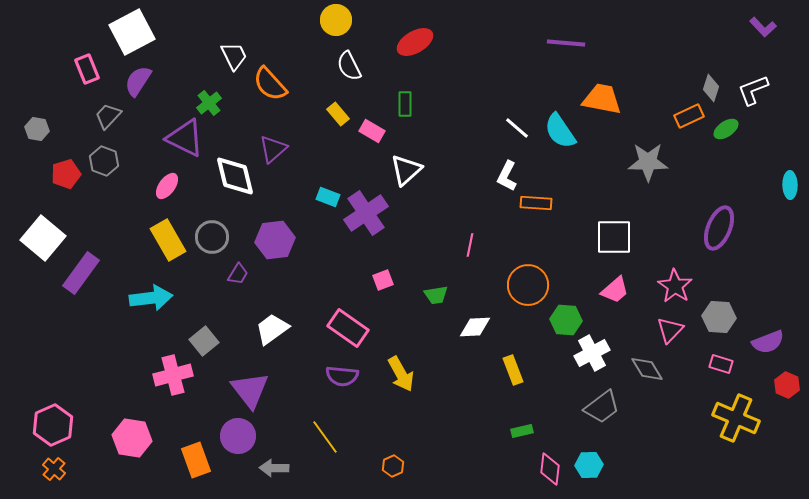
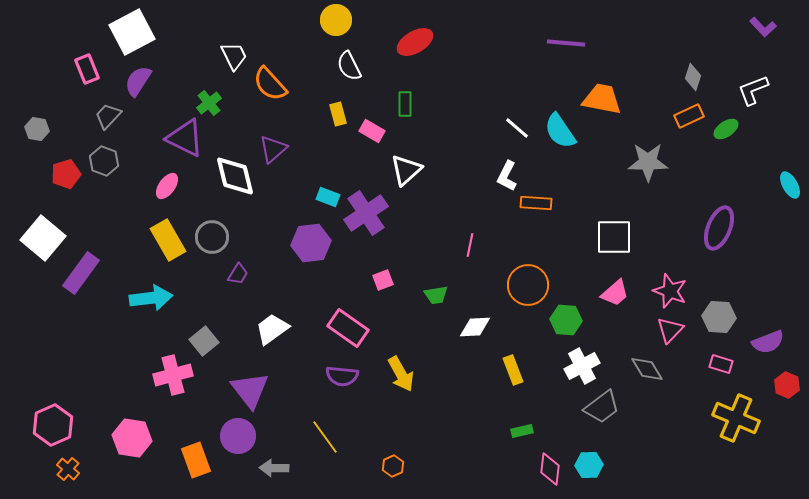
gray diamond at (711, 88): moved 18 px left, 11 px up
yellow rectangle at (338, 114): rotated 25 degrees clockwise
cyan ellipse at (790, 185): rotated 28 degrees counterclockwise
purple hexagon at (275, 240): moved 36 px right, 3 px down
pink star at (675, 286): moved 5 px left, 5 px down; rotated 12 degrees counterclockwise
pink trapezoid at (615, 290): moved 3 px down
white cross at (592, 353): moved 10 px left, 13 px down
orange cross at (54, 469): moved 14 px right
